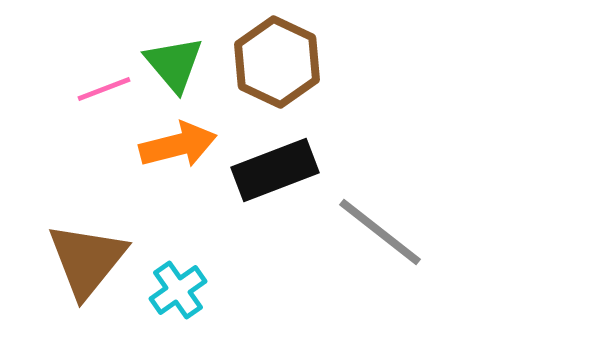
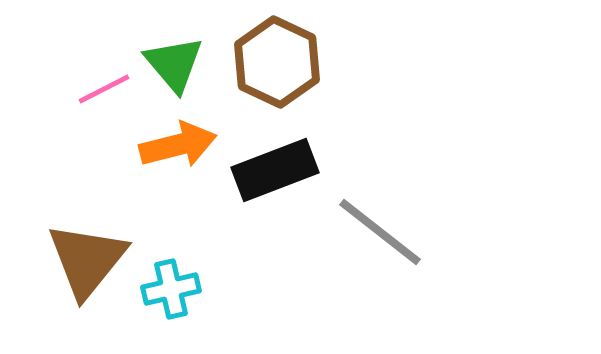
pink line: rotated 6 degrees counterclockwise
cyan cross: moved 7 px left, 1 px up; rotated 22 degrees clockwise
